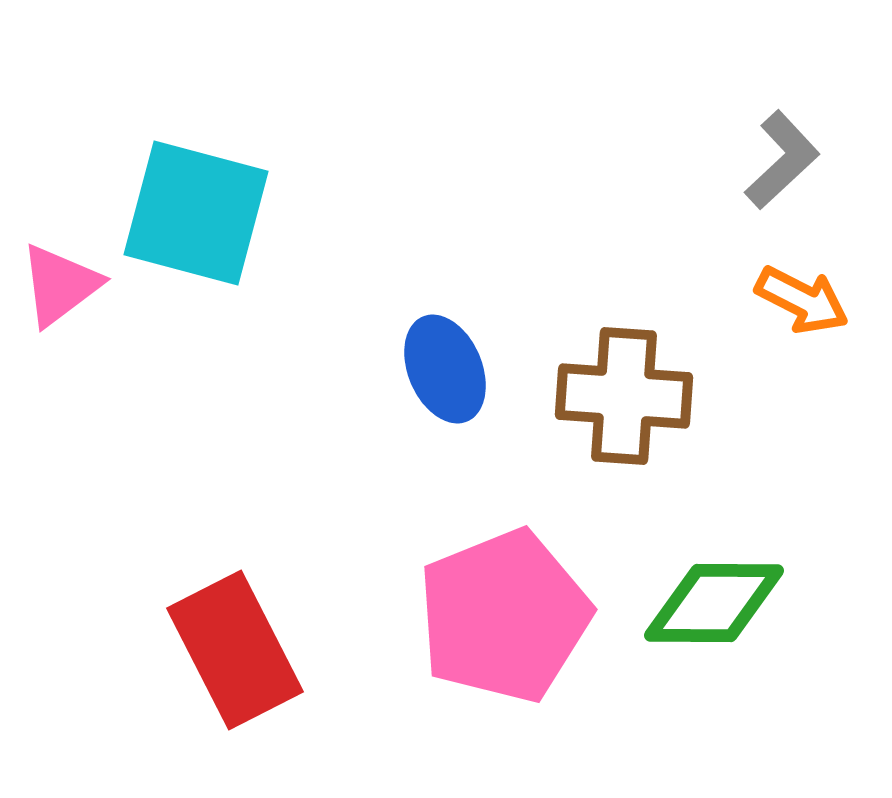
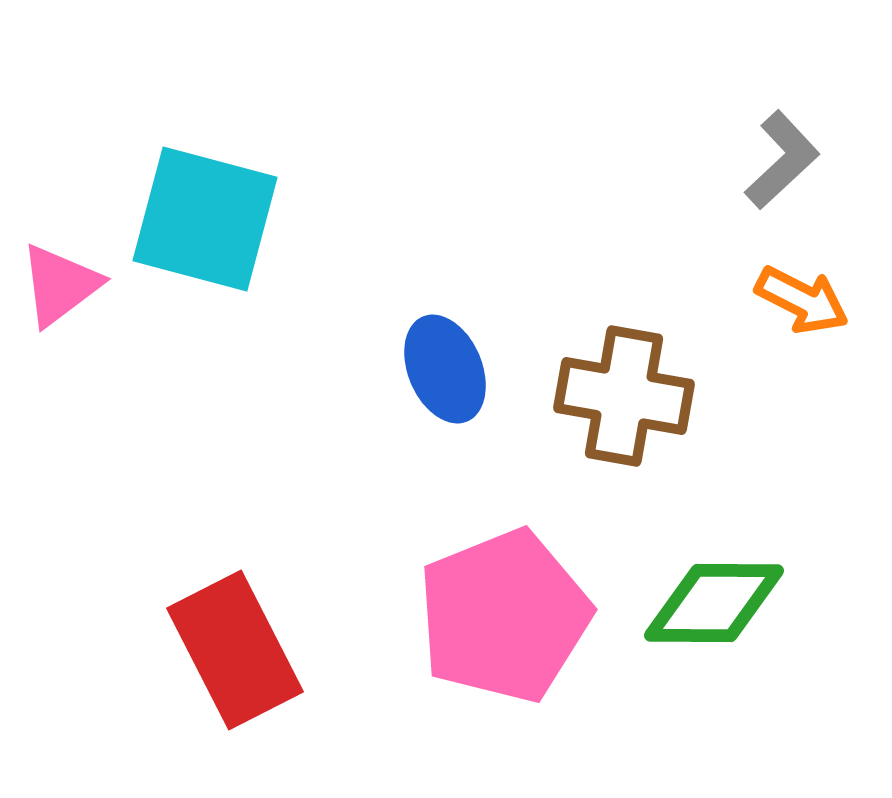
cyan square: moved 9 px right, 6 px down
brown cross: rotated 6 degrees clockwise
